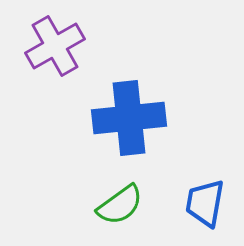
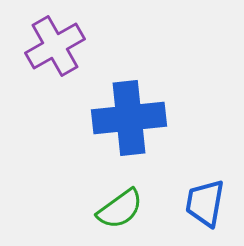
green semicircle: moved 4 px down
